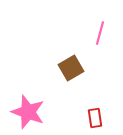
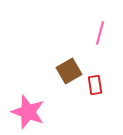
brown square: moved 2 px left, 3 px down
red rectangle: moved 33 px up
